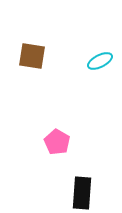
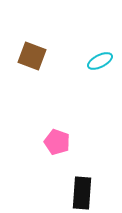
brown square: rotated 12 degrees clockwise
pink pentagon: rotated 10 degrees counterclockwise
